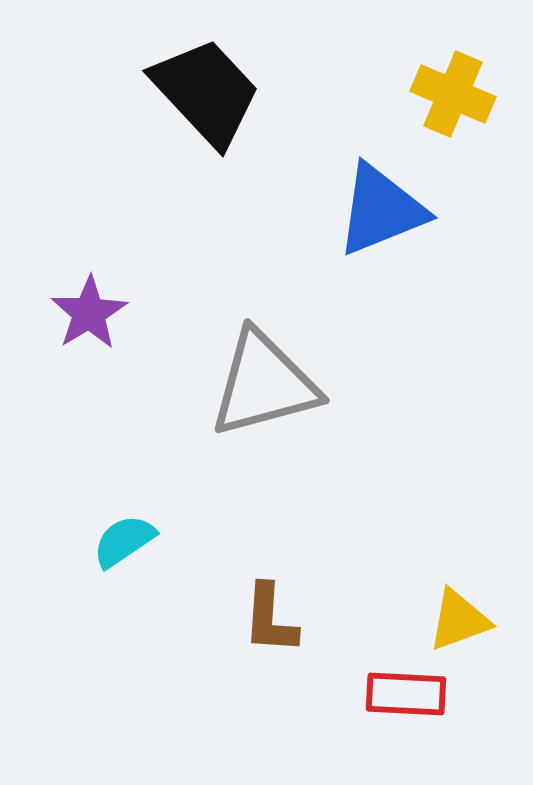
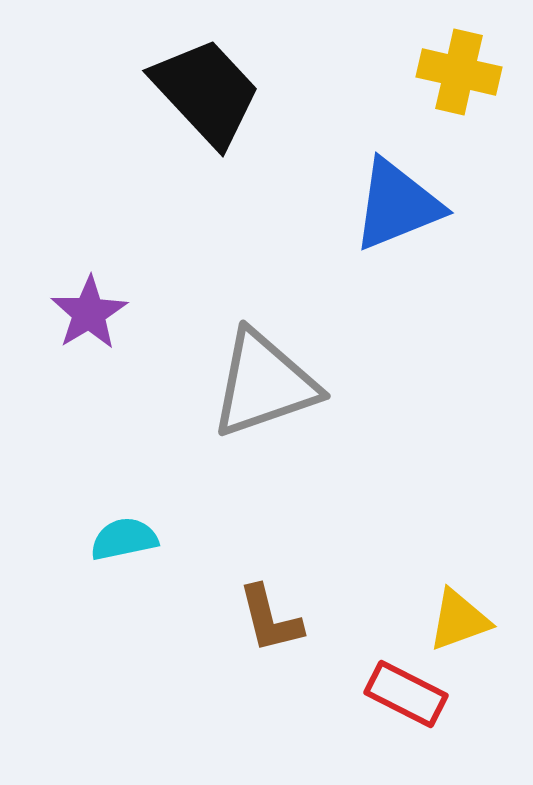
yellow cross: moved 6 px right, 22 px up; rotated 10 degrees counterclockwise
blue triangle: moved 16 px right, 5 px up
gray triangle: rotated 4 degrees counterclockwise
cyan semicircle: moved 2 px up; rotated 22 degrees clockwise
brown L-shape: rotated 18 degrees counterclockwise
red rectangle: rotated 24 degrees clockwise
